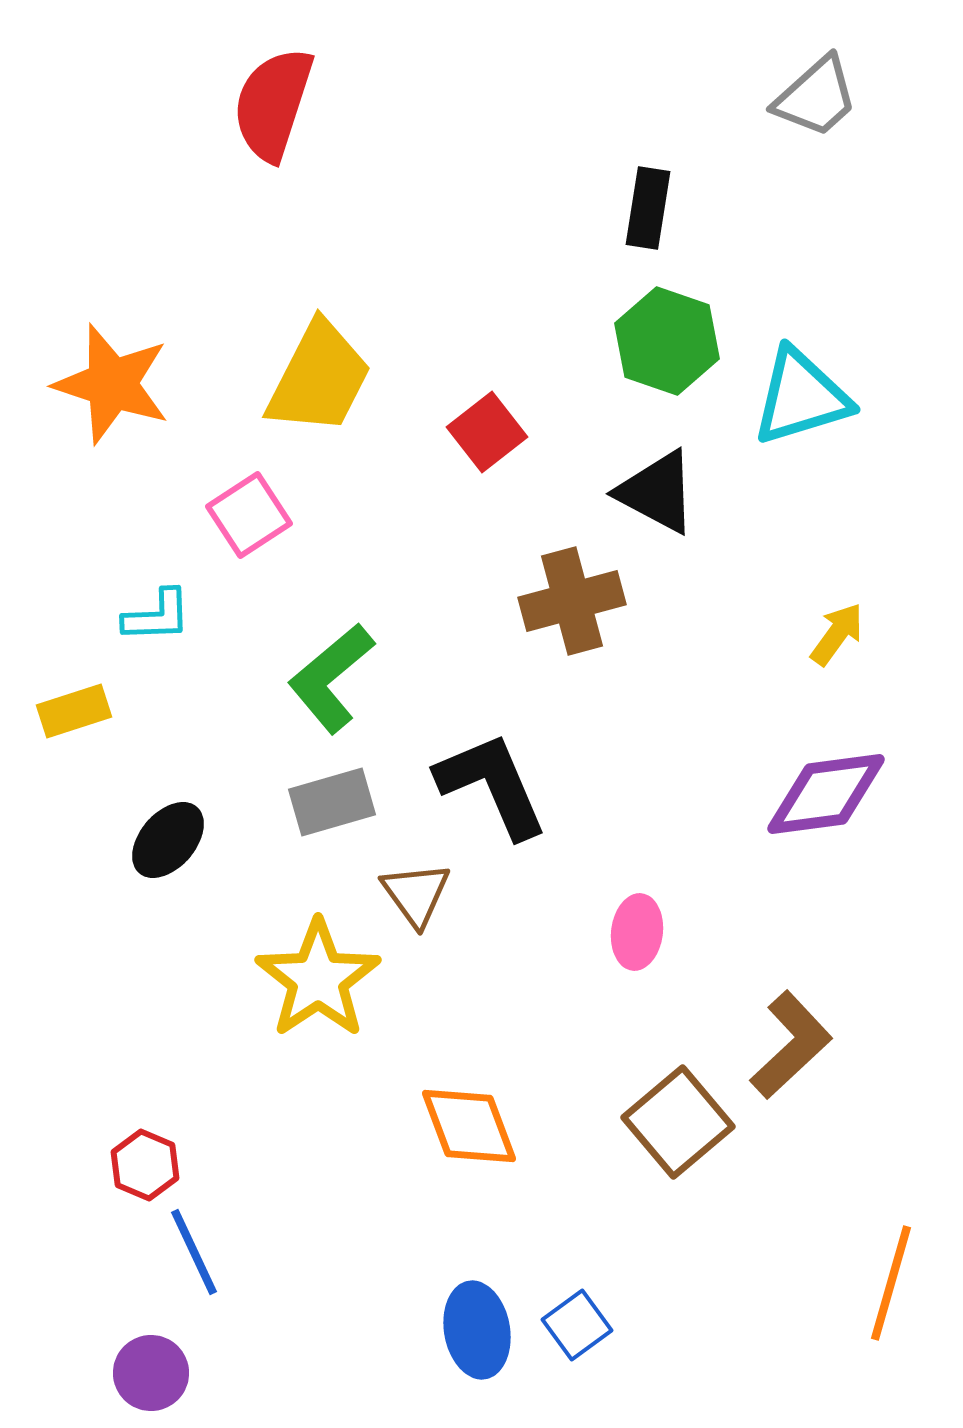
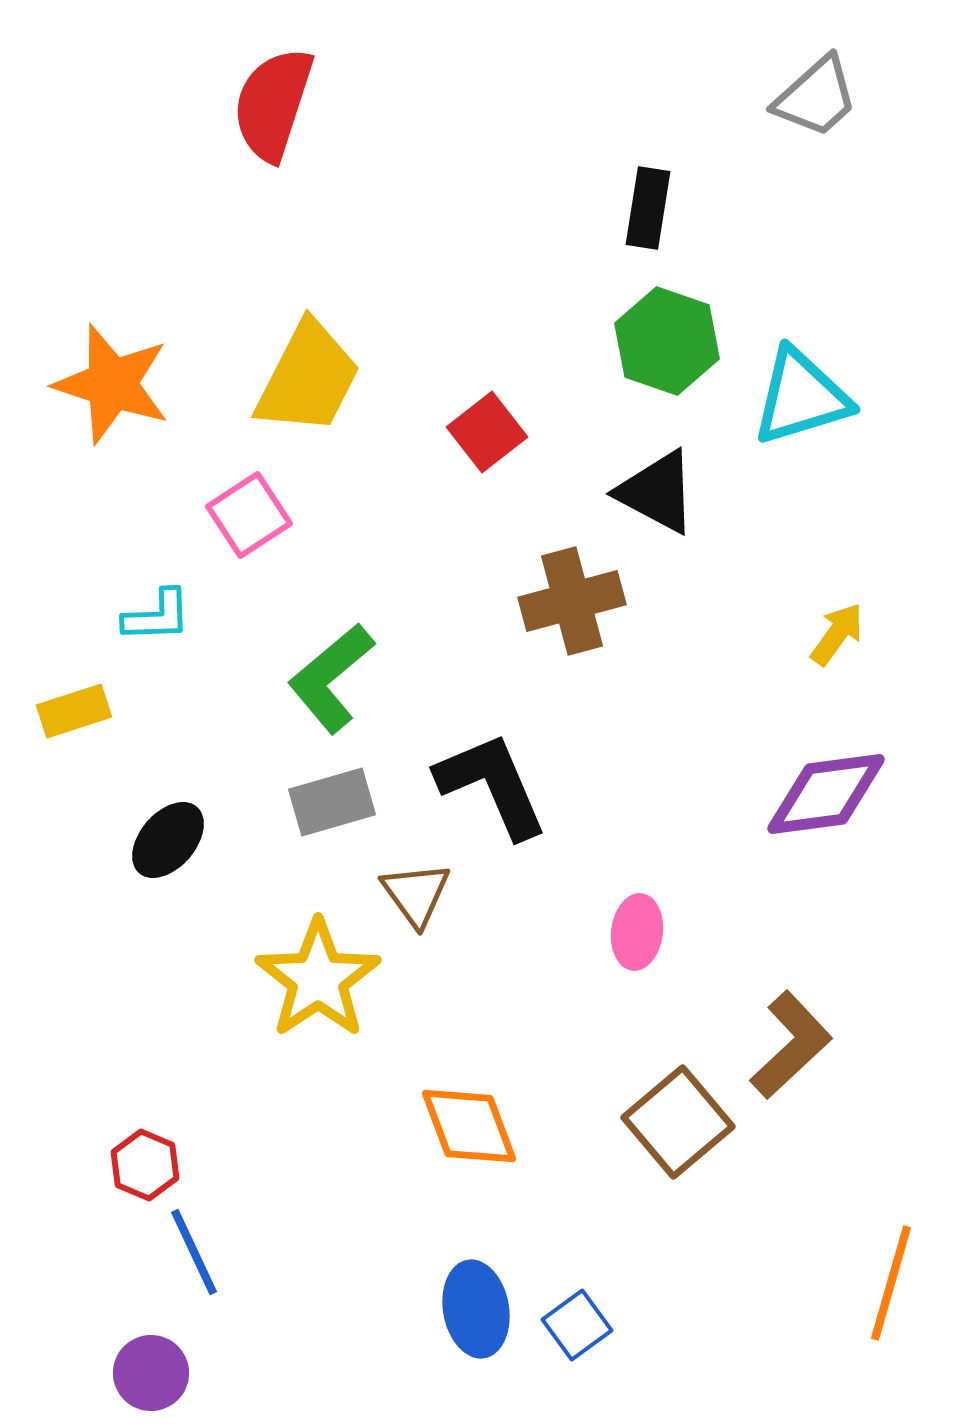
yellow trapezoid: moved 11 px left
blue ellipse: moved 1 px left, 21 px up
